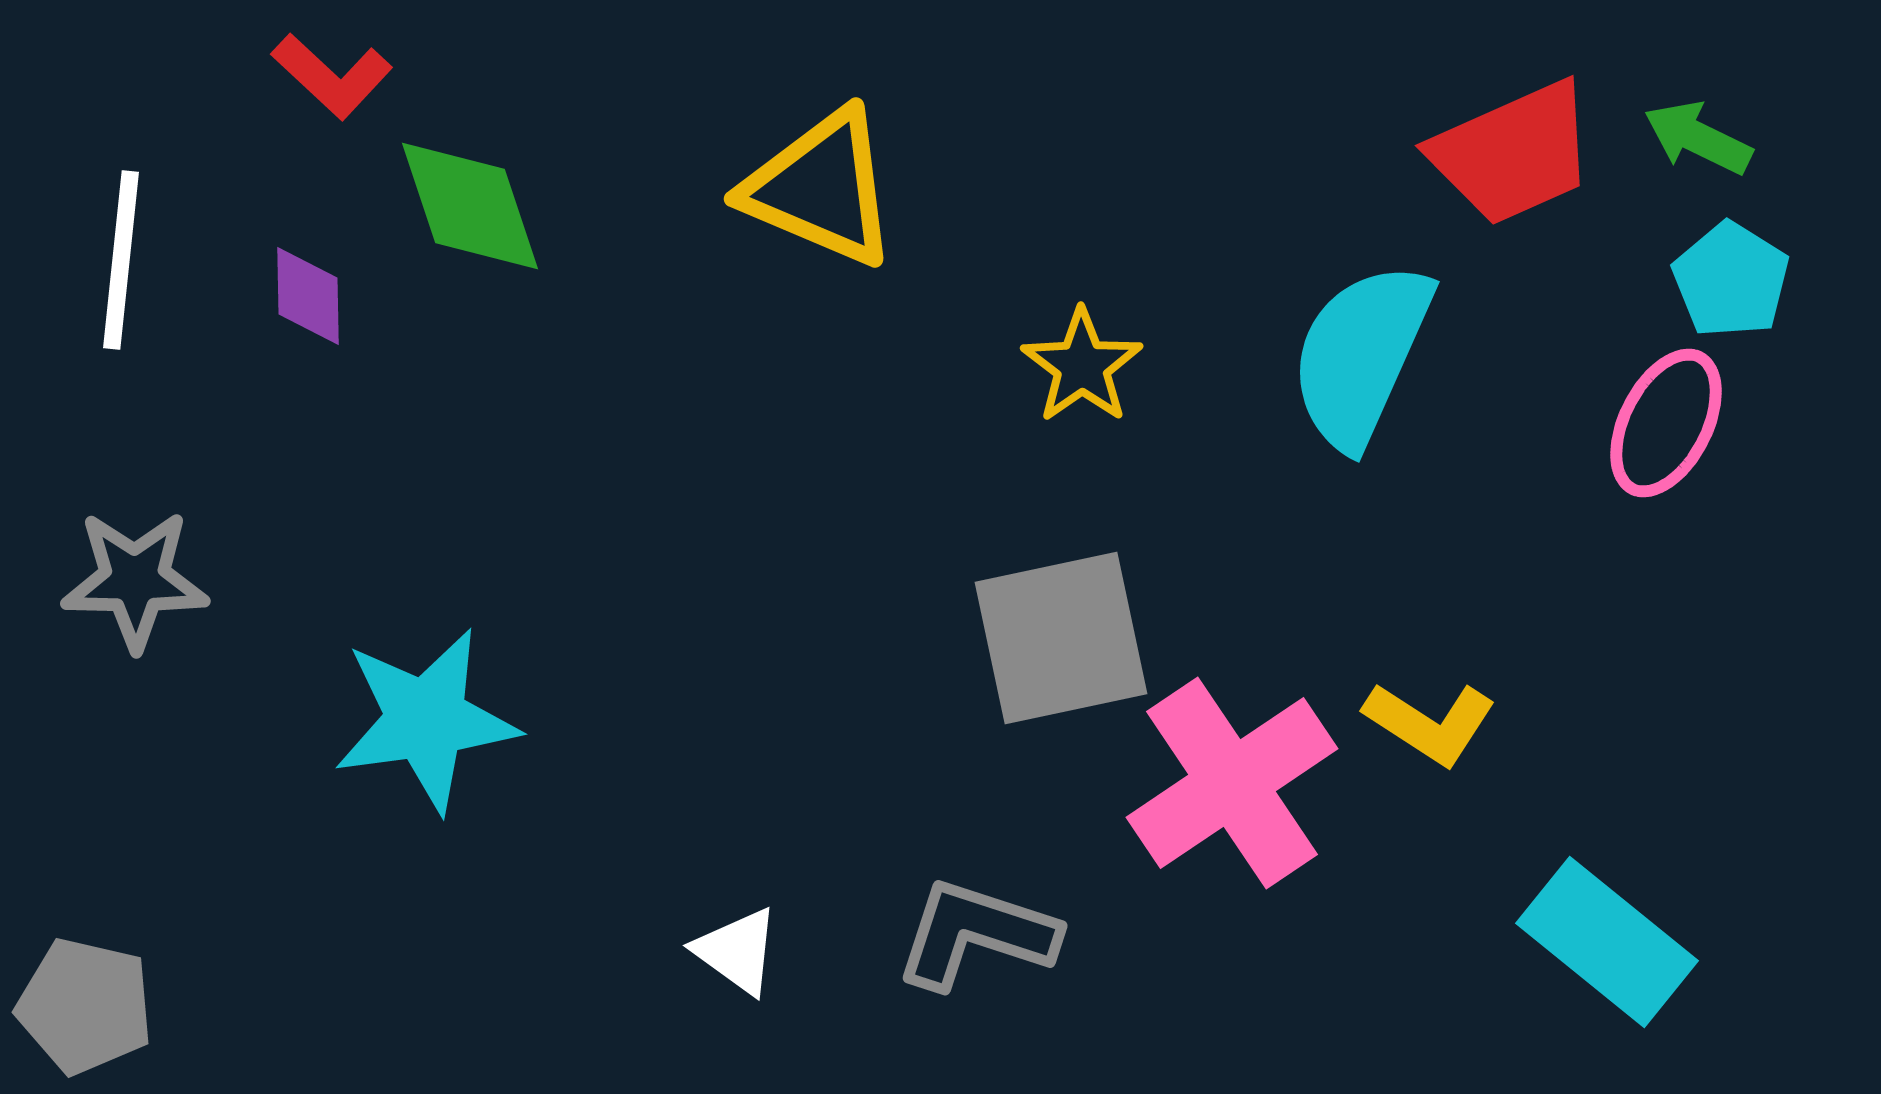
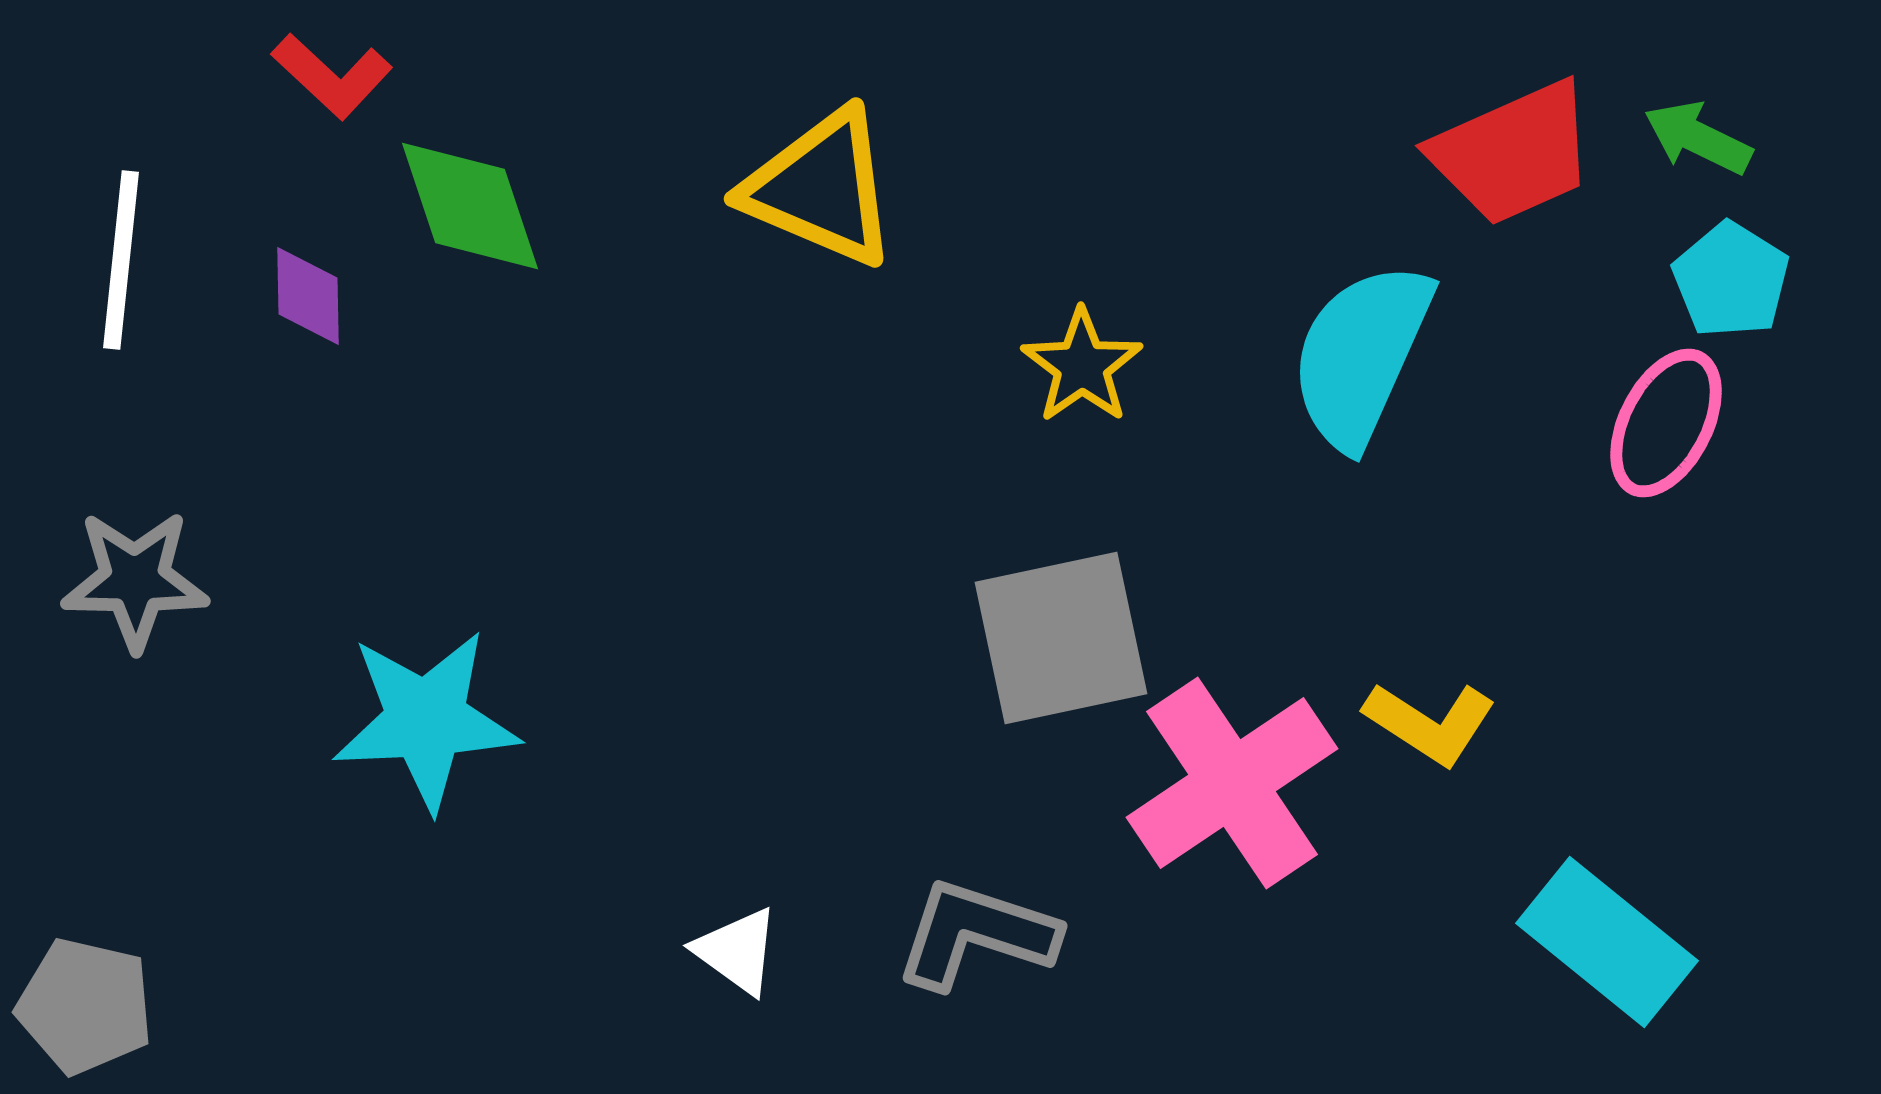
cyan star: rotated 5 degrees clockwise
